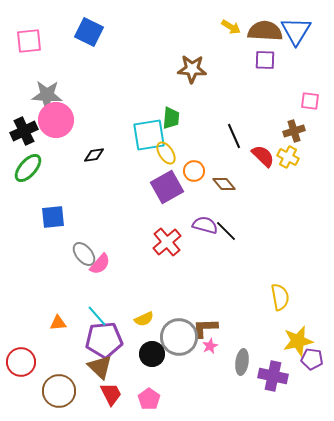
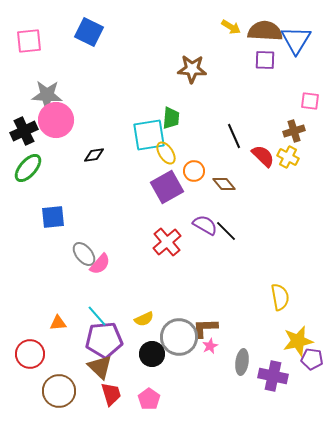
blue triangle at (296, 31): moved 9 px down
purple semicircle at (205, 225): rotated 15 degrees clockwise
red circle at (21, 362): moved 9 px right, 8 px up
red trapezoid at (111, 394): rotated 10 degrees clockwise
